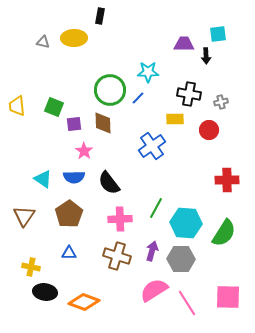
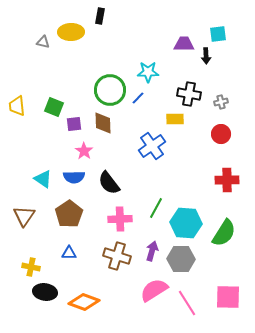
yellow ellipse: moved 3 px left, 6 px up
red circle: moved 12 px right, 4 px down
